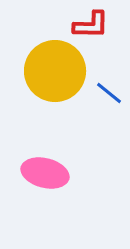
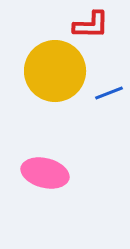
blue line: rotated 60 degrees counterclockwise
